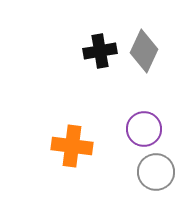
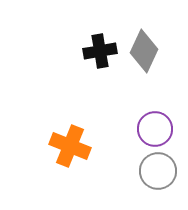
purple circle: moved 11 px right
orange cross: moved 2 px left; rotated 15 degrees clockwise
gray circle: moved 2 px right, 1 px up
